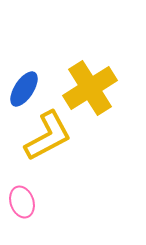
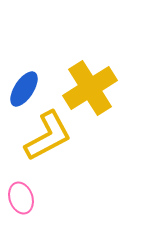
pink ellipse: moved 1 px left, 4 px up
